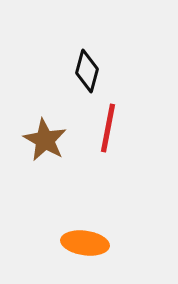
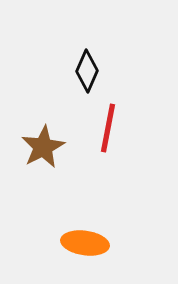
black diamond: rotated 9 degrees clockwise
brown star: moved 2 px left, 7 px down; rotated 15 degrees clockwise
